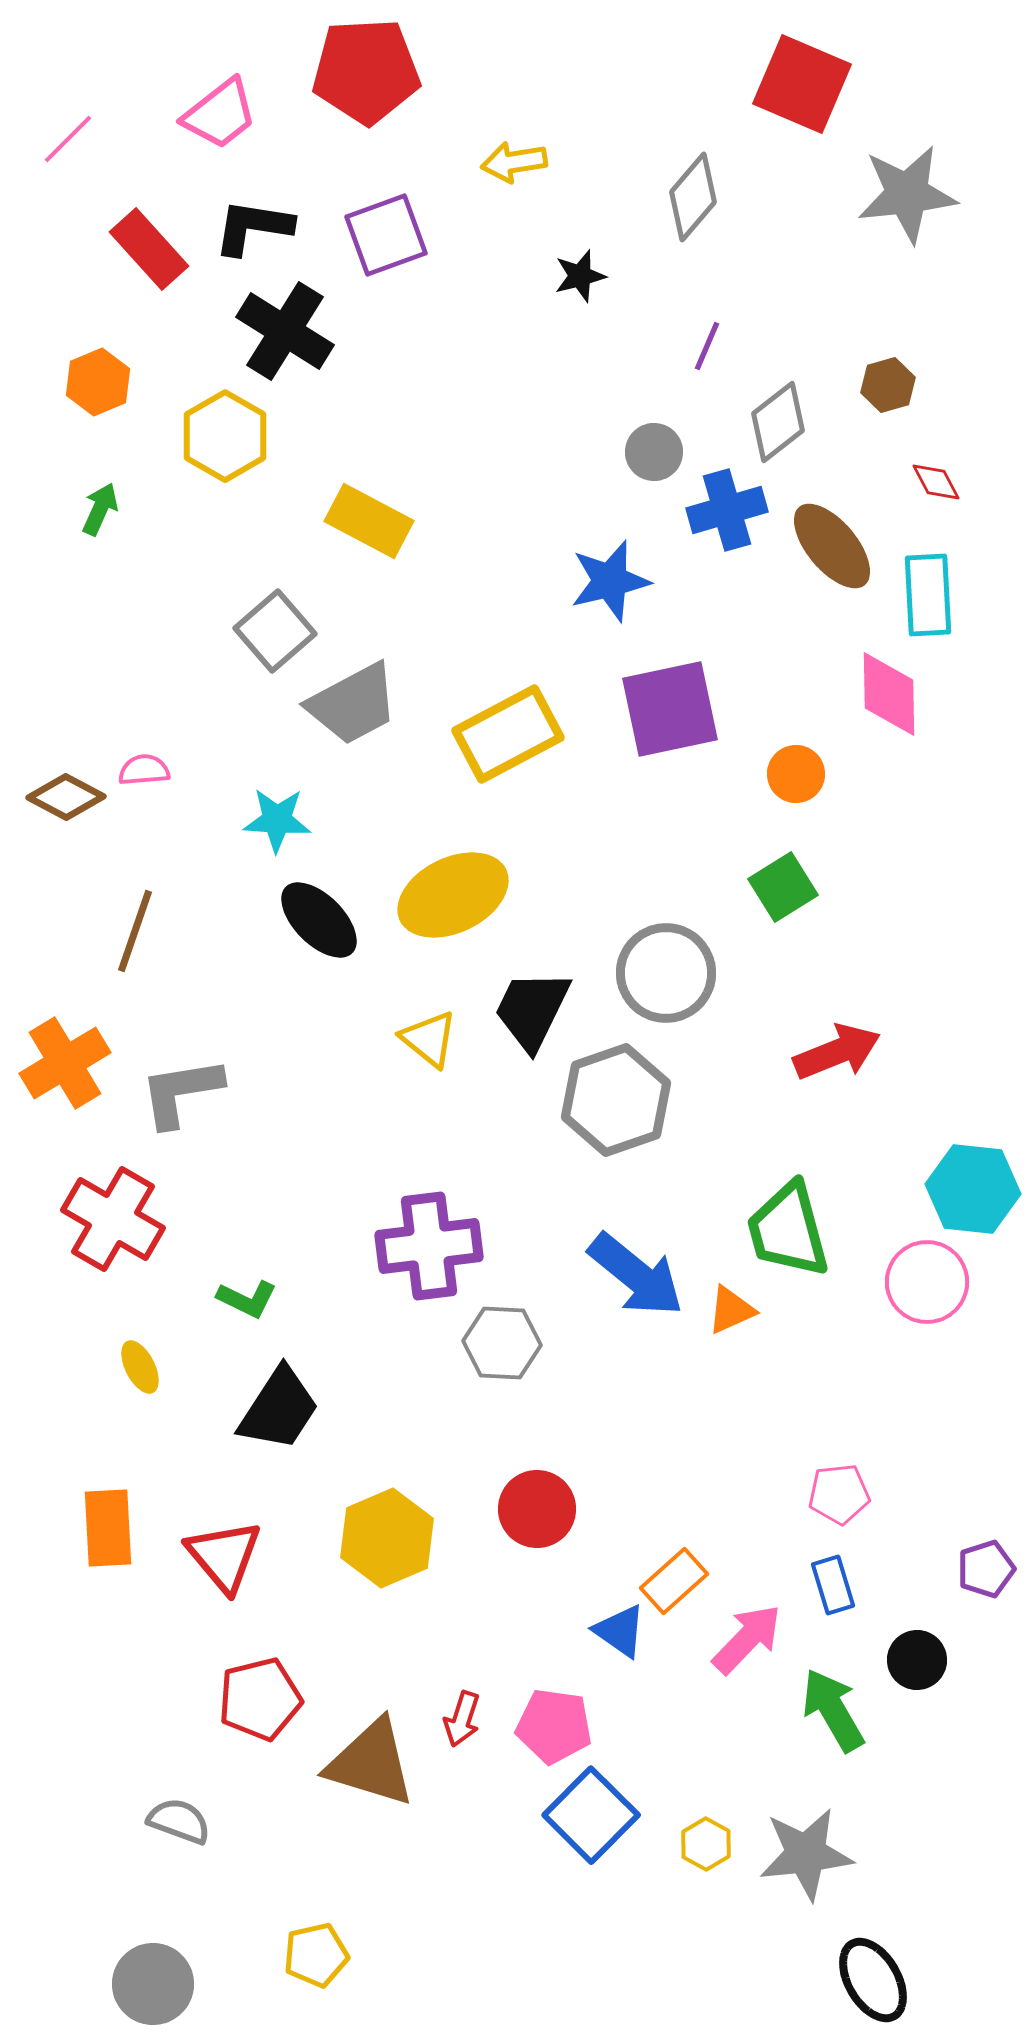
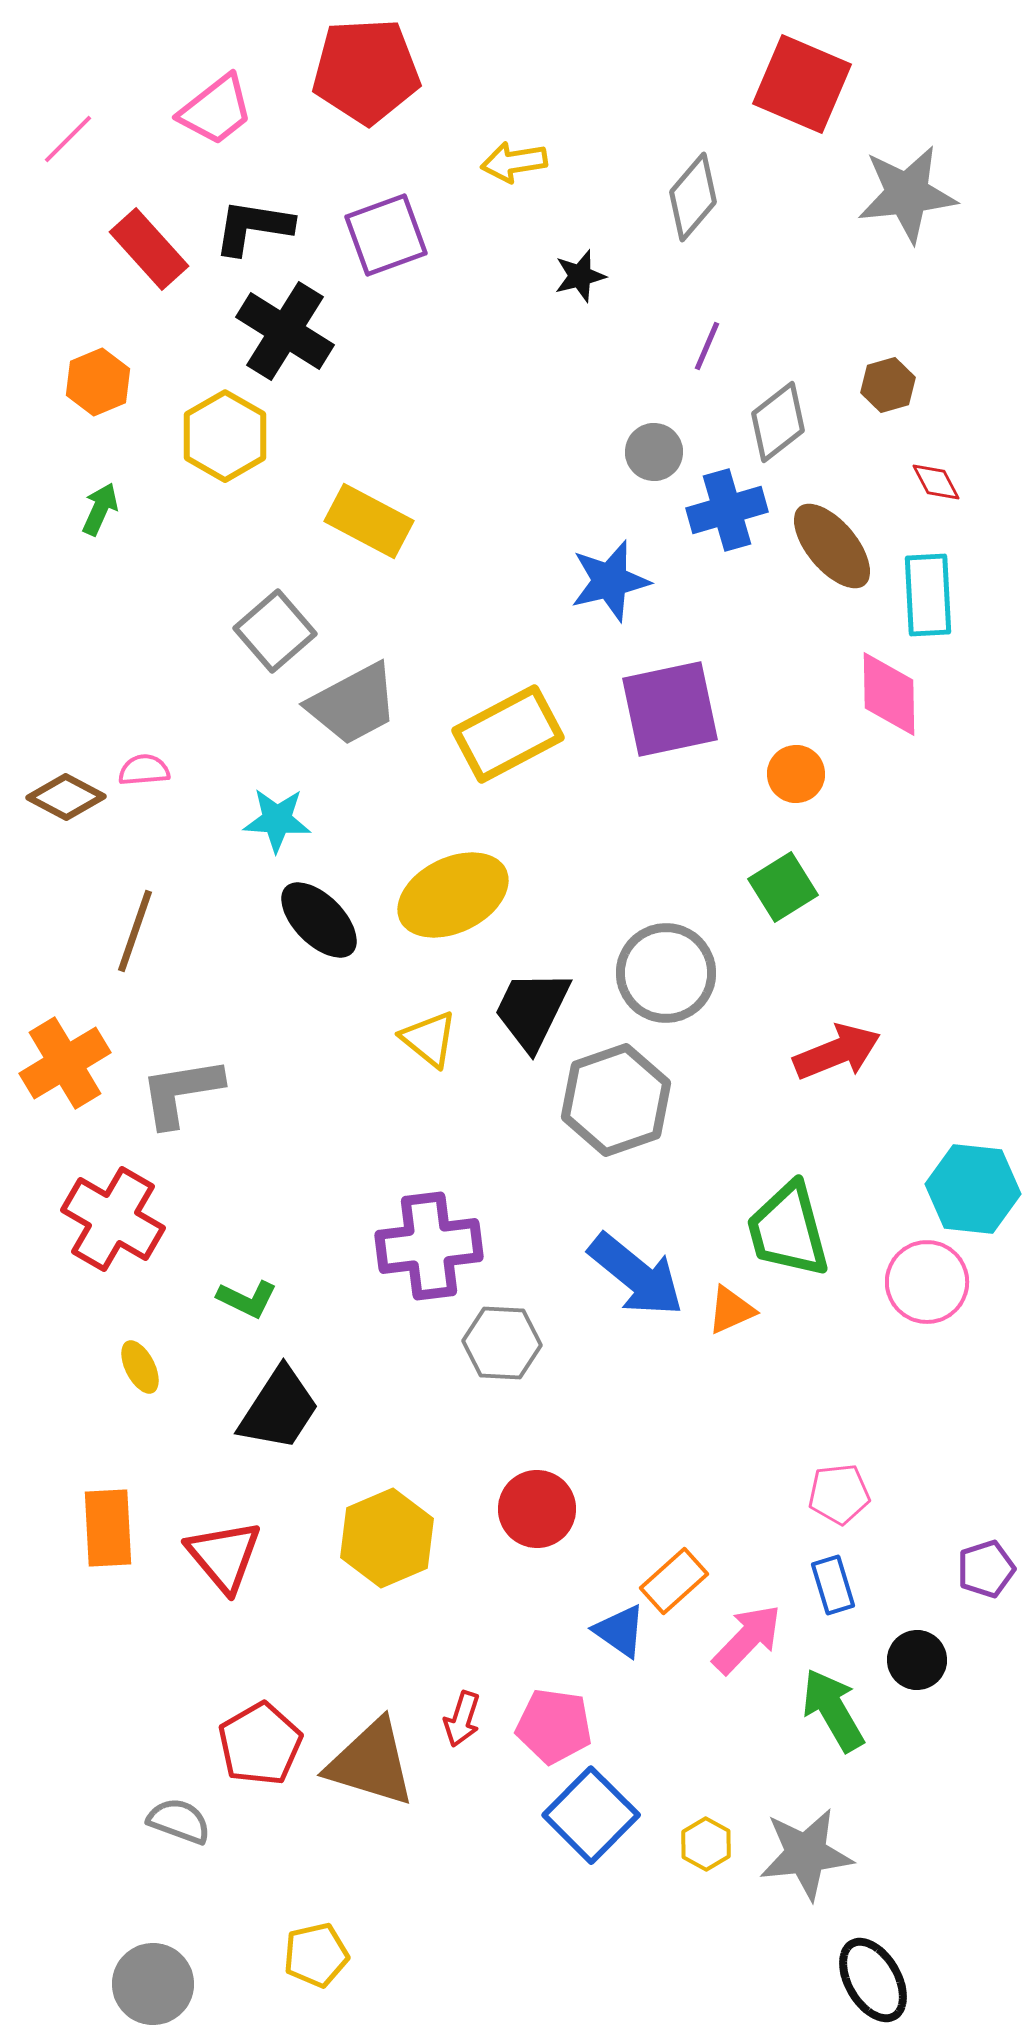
pink trapezoid at (220, 114): moved 4 px left, 4 px up
red pentagon at (260, 1699): moved 45 px down; rotated 16 degrees counterclockwise
